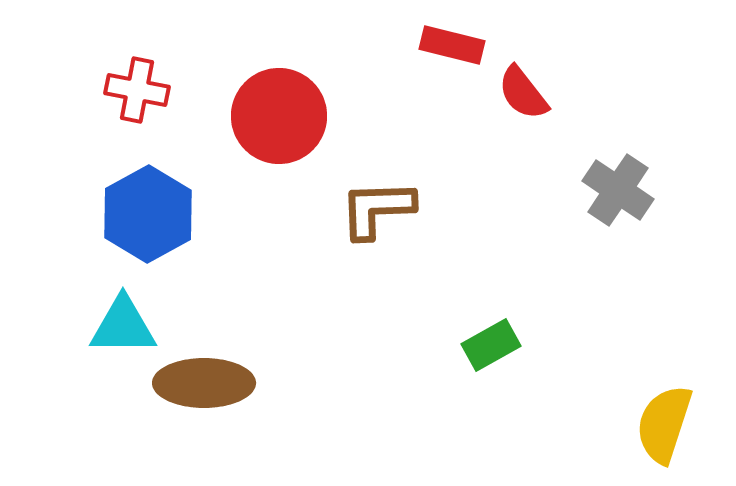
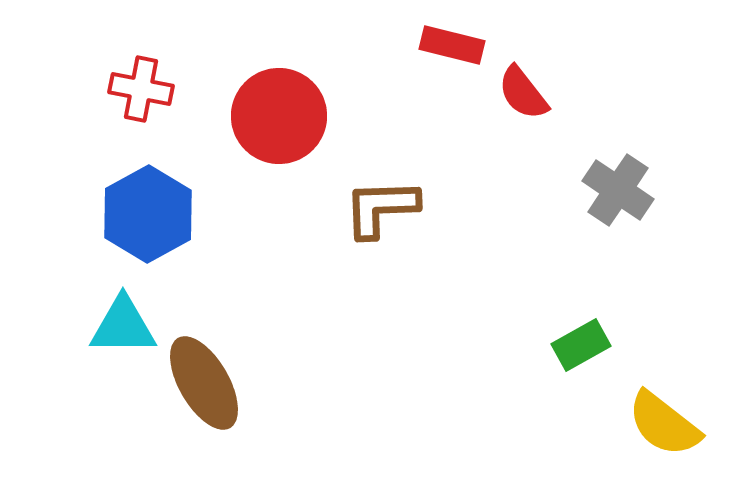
red cross: moved 4 px right, 1 px up
brown L-shape: moved 4 px right, 1 px up
green rectangle: moved 90 px right
brown ellipse: rotated 60 degrees clockwise
yellow semicircle: rotated 70 degrees counterclockwise
